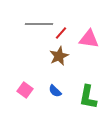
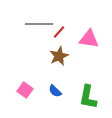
red line: moved 2 px left, 1 px up
